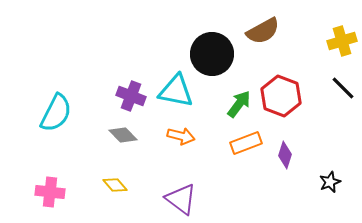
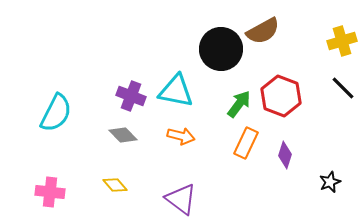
black circle: moved 9 px right, 5 px up
orange rectangle: rotated 44 degrees counterclockwise
